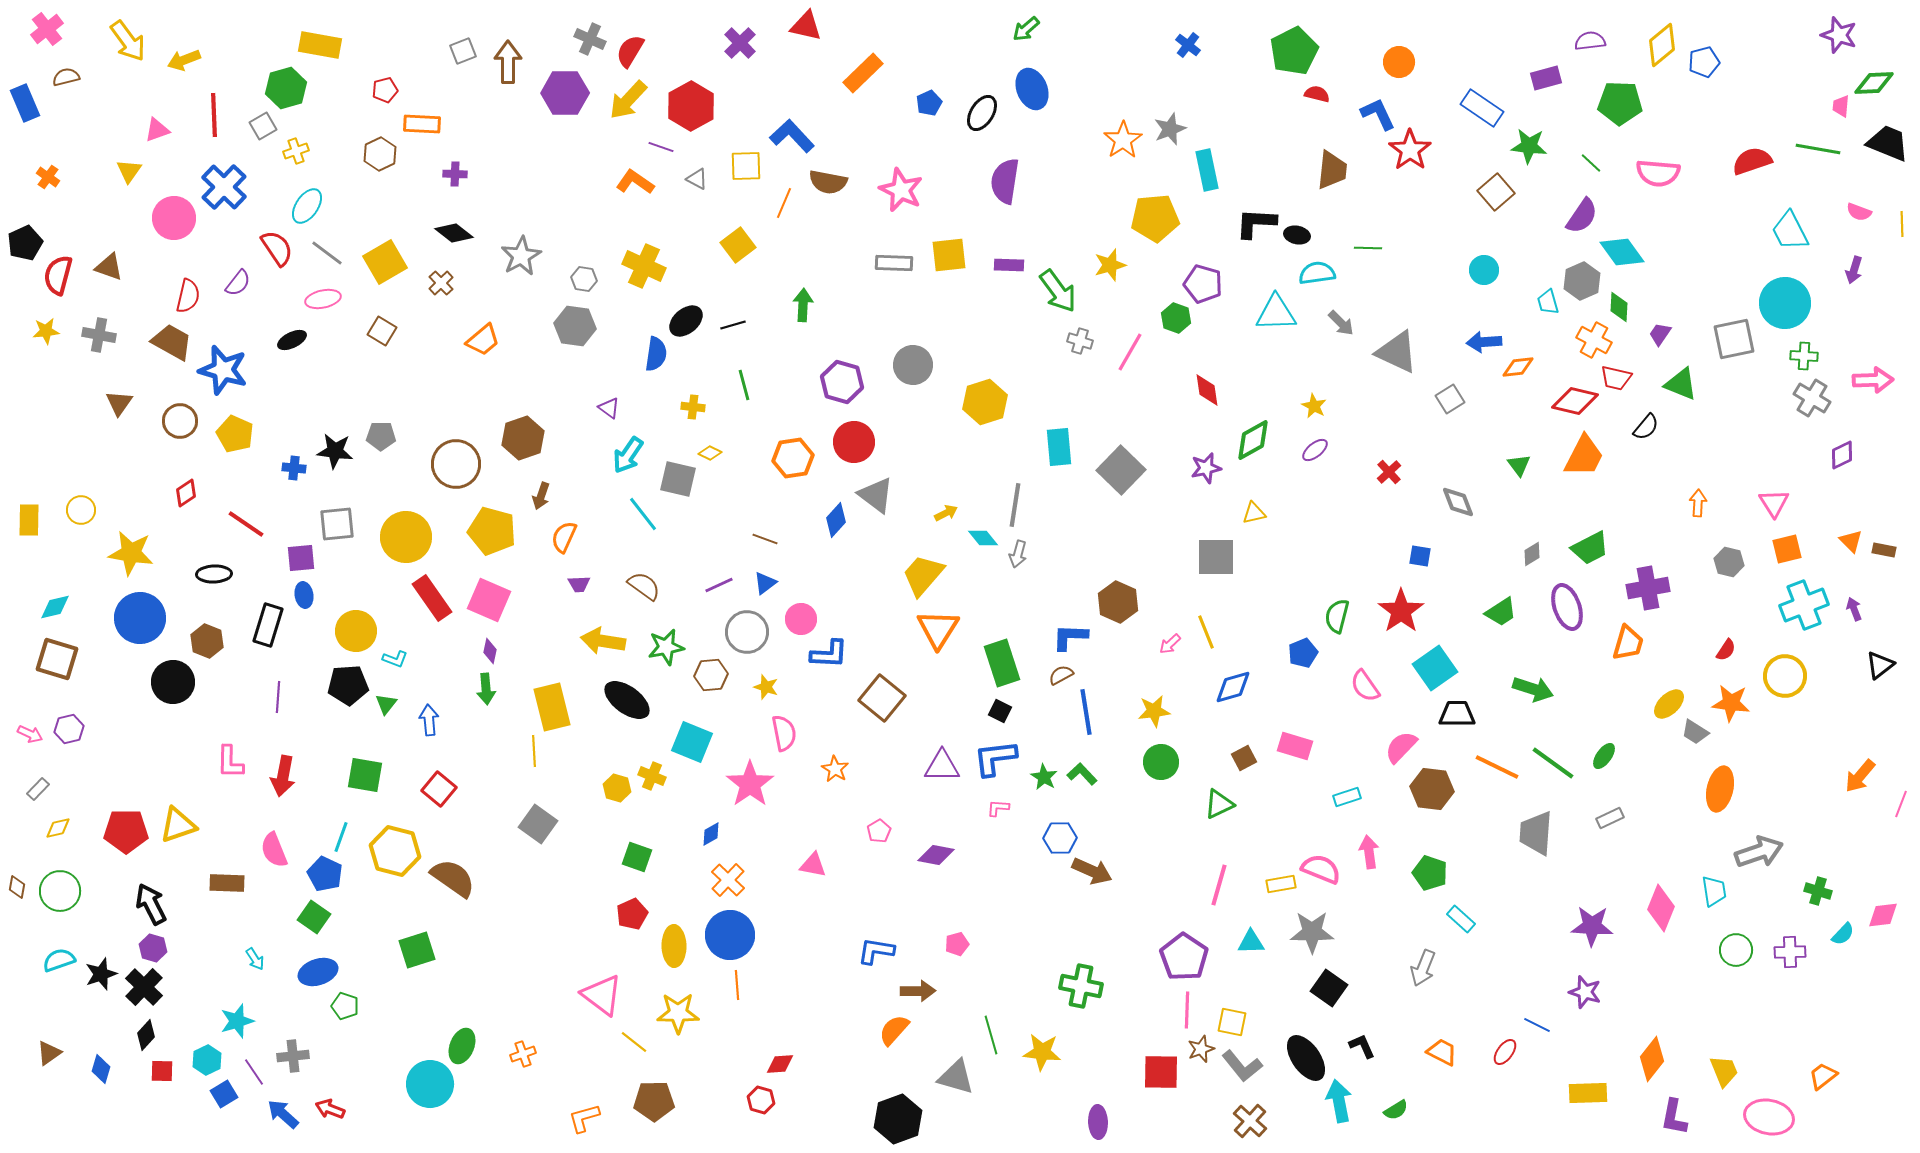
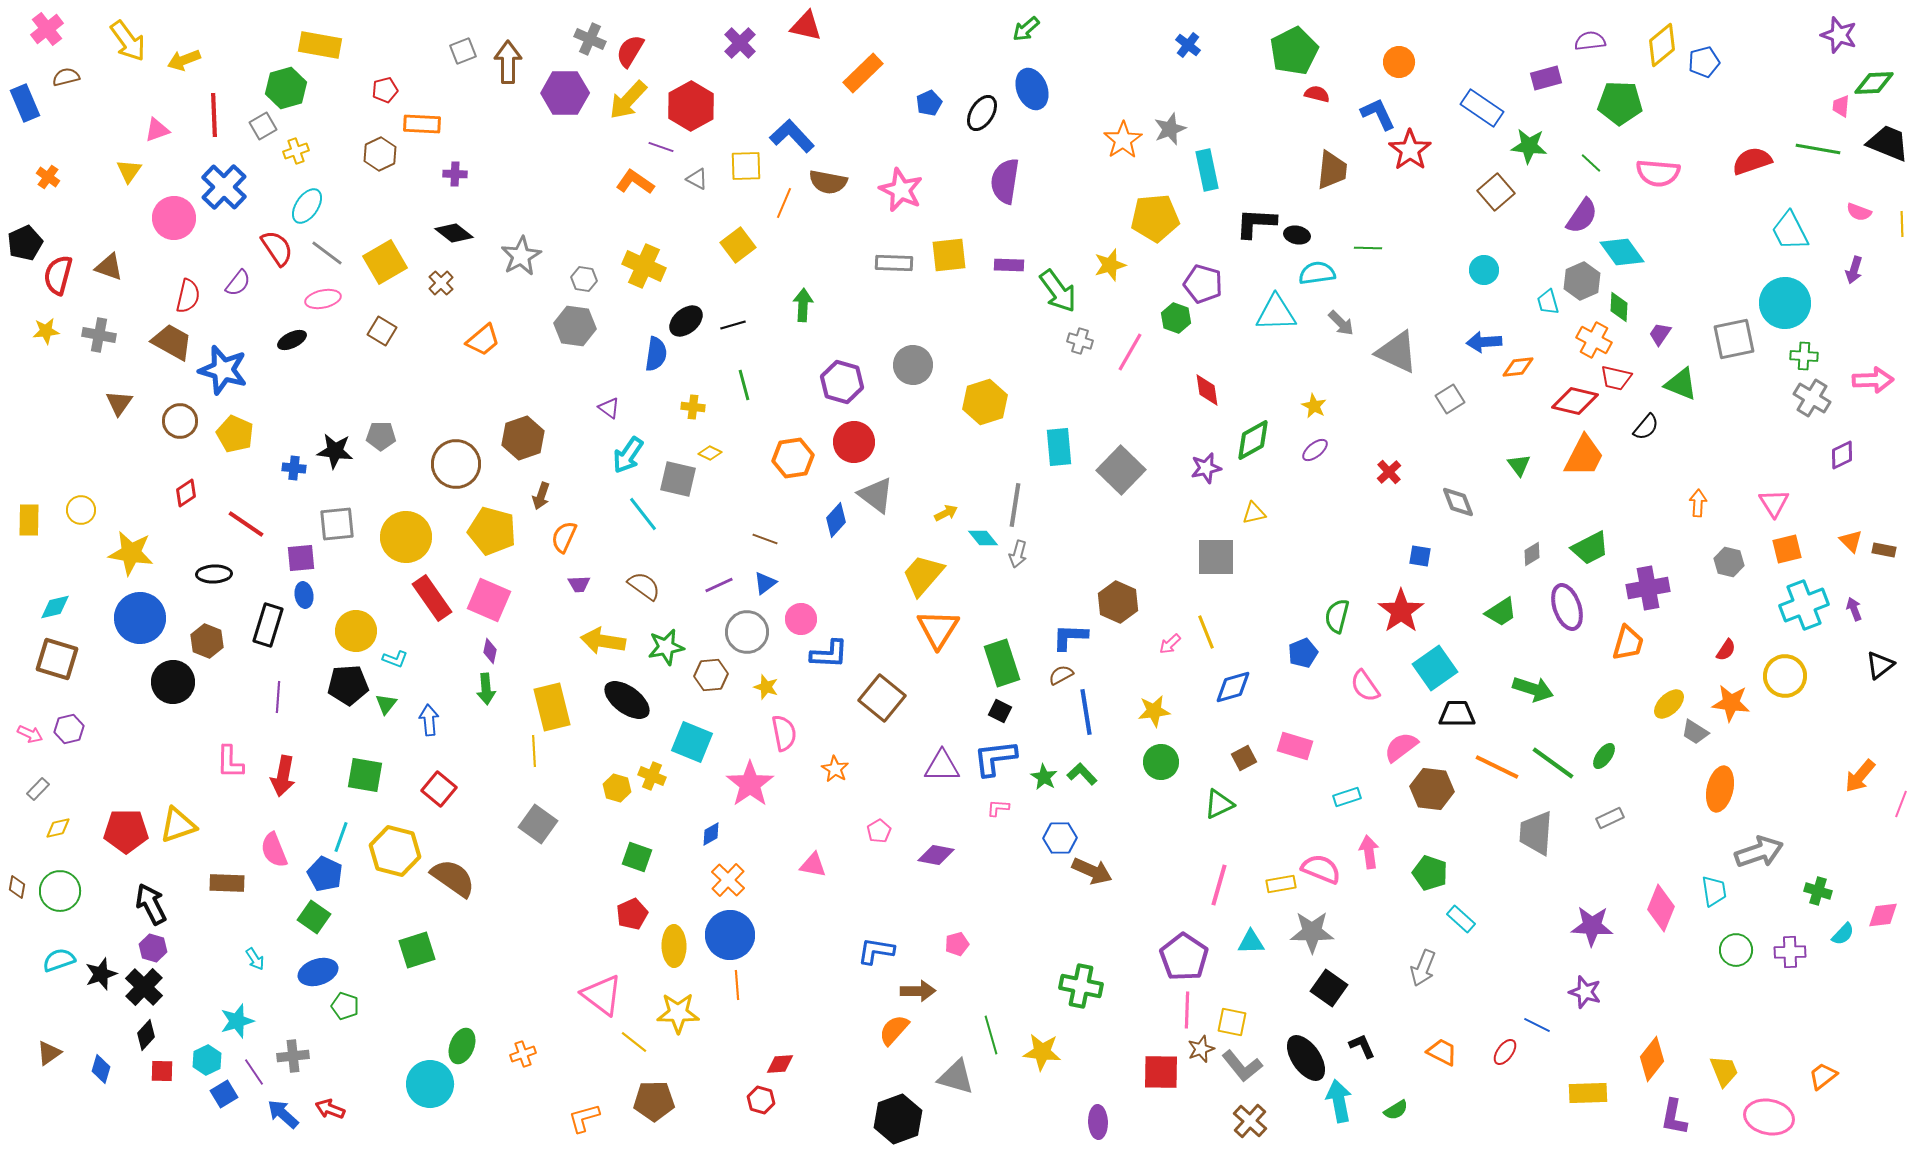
pink semicircle at (1401, 747): rotated 9 degrees clockwise
